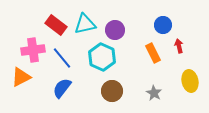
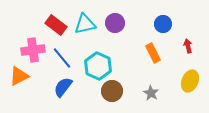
blue circle: moved 1 px up
purple circle: moved 7 px up
red arrow: moved 9 px right
cyan hexagon: moved 4 px left, 9 px down
orange triangle: moved 2 px left, 1 px up
yellow ellipse: rotated 35 degrees clockwise
blue semicircle: moved 1 px right, 1 px up
gray star: moved 3 px left
